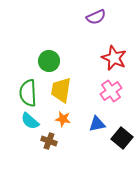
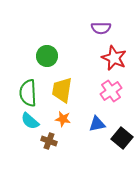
purple semicircle: moved 5 px right, 11 px down; rotated 24 degrees clockwise
green circle: moved 2 px left, 5 px up
yellow trapezoid: moved 1 px right
